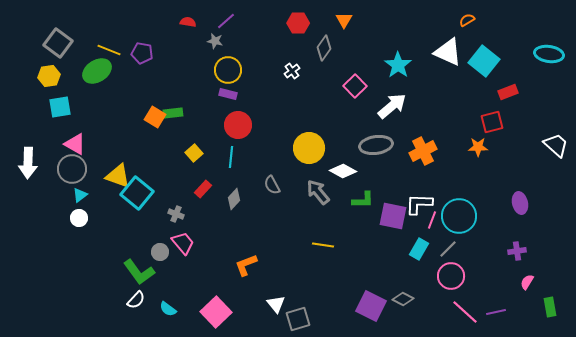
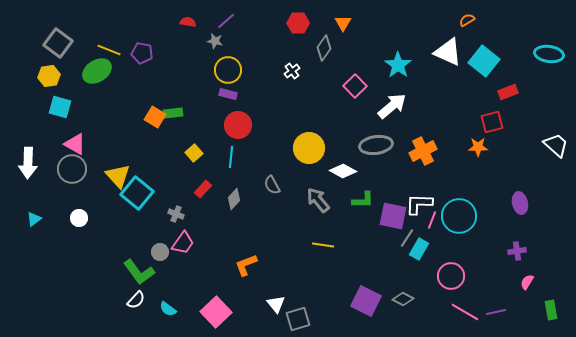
orange triangle at (344, 20): moved 1 px left, 3 px down
cyan square at (60, 107): rotated 25 degrees clockwise
yellow triangle at (118, 176): rotated 28 degrees clockwise
gray arrow at (318, 192): moved 8 px down
cyan triangle at (80, 195): moved 46 px left, 24 px down
pink trapezoid at (183, 243): rotated 75 degrees clockwise
gray line at (448, 249): moved 41 px left, 11 px up; rotated 12 degrees counterclockwise
purple square at (371, 306): moved 5 px left, 5 px up
green rectangle at (550, 307): moved 1 px right, 3 px down
pink line at (465, 312): rotated 12 degrees counterclockwise
